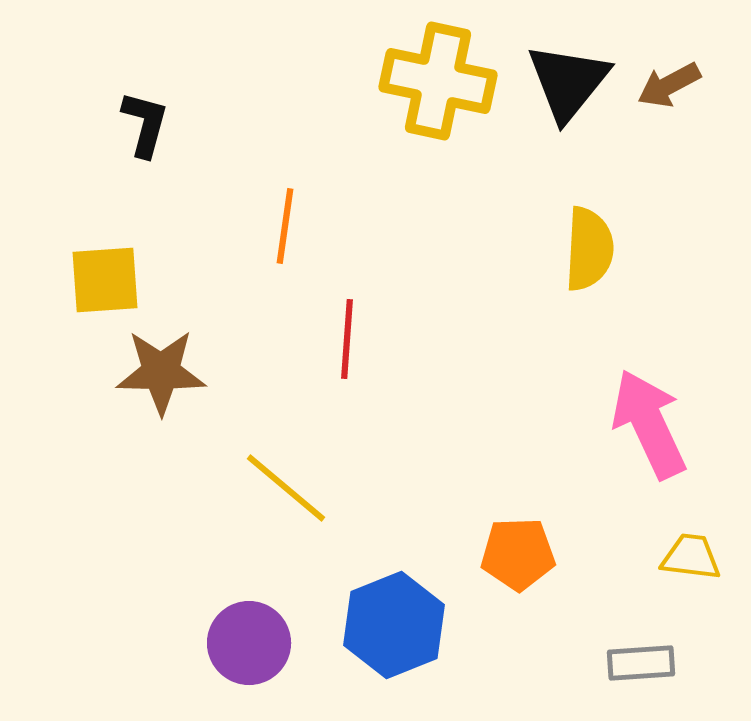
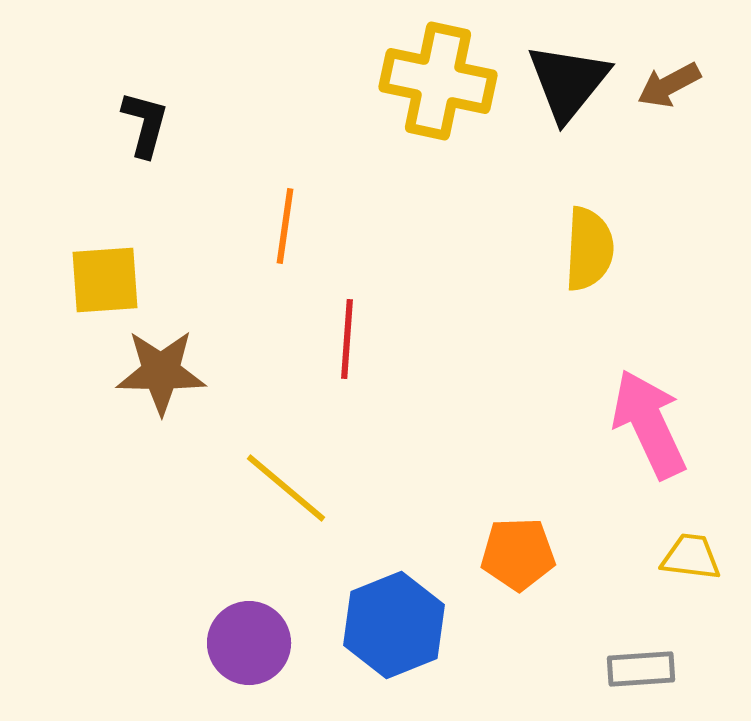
gray rectangle: moved 6 px down
